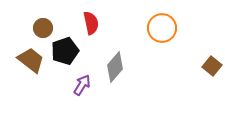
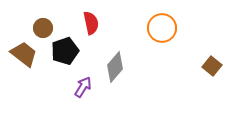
brown trapezoid: moved 7 px left, 6 px up
purple arrow: moved 1 px right, 2 px down
